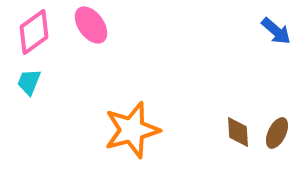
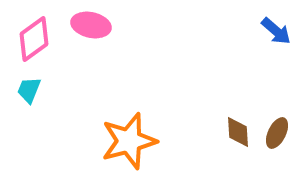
pink ellipse: rotated 42 degrees counterclockwise
pink diamond: moved 7 px down
cyan trapezoid: moved 8 px down
orange star: moved 3 px left, 11 px down
